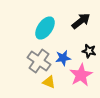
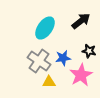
yellow triangle: rotated 24 degrees counterclockwise
